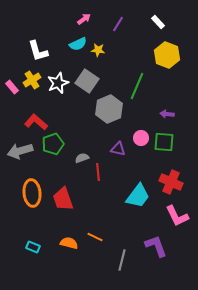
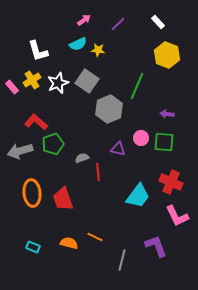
pink arrow: moved 1 px down
purple line: rotated 14 degrees clockwise
